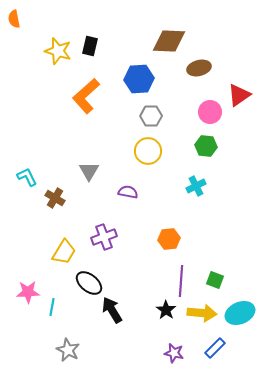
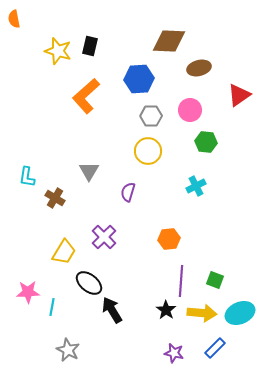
pink circle: moved 20 px left, 2 px up
green hexagon: moved 4 px up
cyan L-shape: rotated 145 degrees counterclockwise
purple semicircle: rotated 84 degrees counterclockwise
purple cross: rotated 25 degrees counterclockwise
